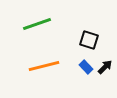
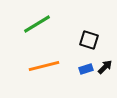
green line: rotated 12 degrees counterclockwise
blue rectangle: moved 2 px down; rotated 64 degrees counterclockwise
